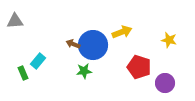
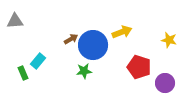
brown arrow: moved 2 px left, 5 px up; rotated 128 degrees clockwise
